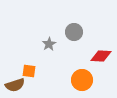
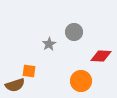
orange circle: moved 1 px left, 1 px down
